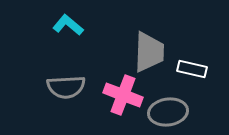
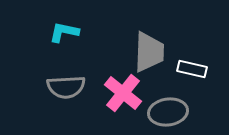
cyan L-shape: moved 4 px left, 7 px down; rotated 28 degrees counterclockwise
pink cross: moved 2 px up; rotated 18 degrees clockwise
